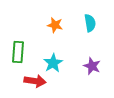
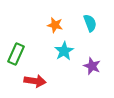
cyan semicircle: rotated 12 degrees counterclockwise
green rectangle: moved 2 px left, 2 px down; rotated 20 degrees clockwise
cyan star: moved 11 px right, 12 px up
